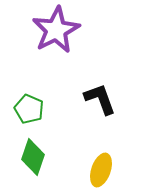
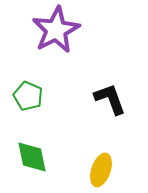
black L-shape: moved 10 px right
green pentagon: moved 1 px left, 13 px up
green diamond: moved 1 px left; rotated 30 degrees counterclockwise
